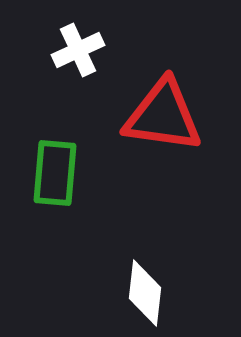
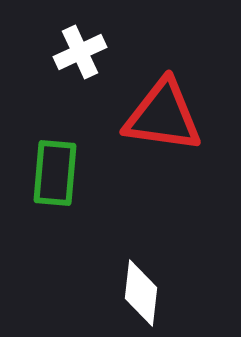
white cross: moved 2 px right, 2 px down
white diamond: moved 4 px left
